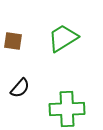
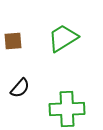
brown square: rotated 12 degrees counterclockwise
